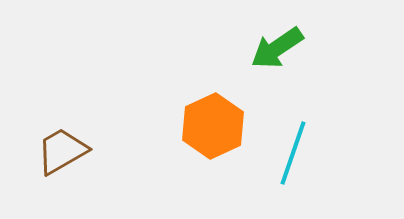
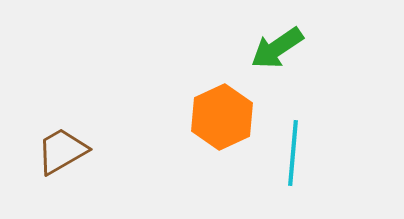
orange hexagon: moved 9 px right, 9 px up
cyan line: rotated 14 degrees counterclockwise
